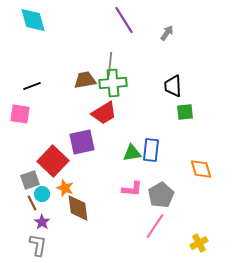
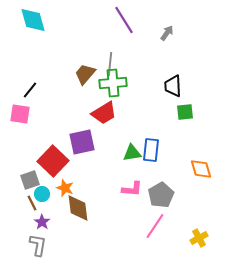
brown trapezoid: moved 6 px up; rotated 40 degrees counterclockwise
black line: moved 2 px left, 4 px down; rotated 30 degrees counterclockwise
yellow cross: moved 5 px up
